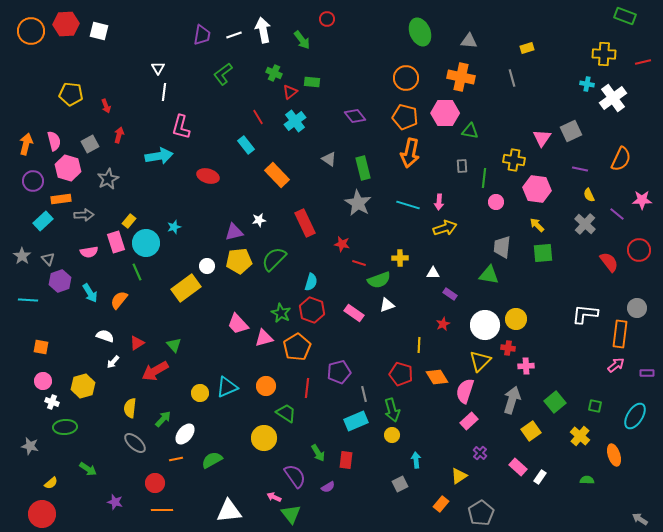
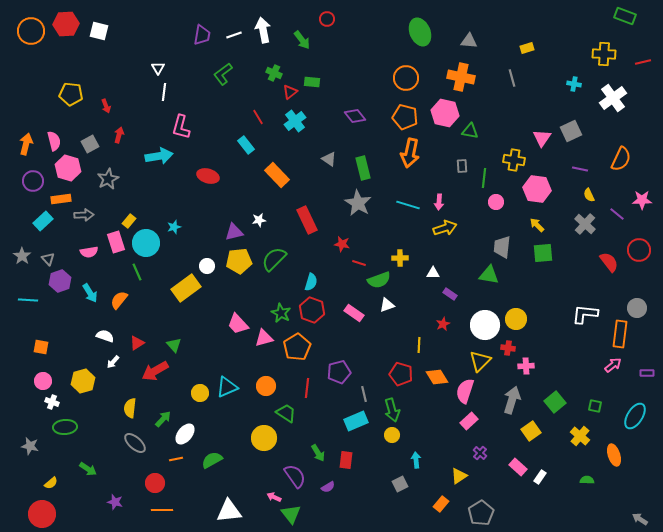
cyan cross at (587, 84): moved 13 px left
pink hexagon at (445, 113): rotated 12 degrees clockwise
red rectangle at (305, 223): moved 2 px right, 3 px up
pink arrow at (616, 365): moved 3 px left
yellow hexagon at (83, 386): moved 5 px up
